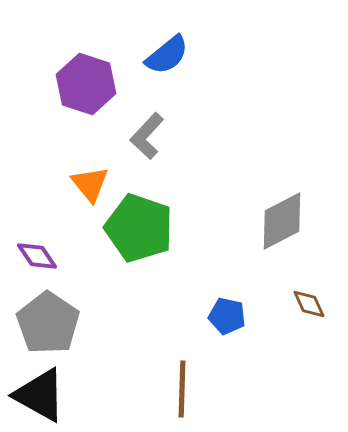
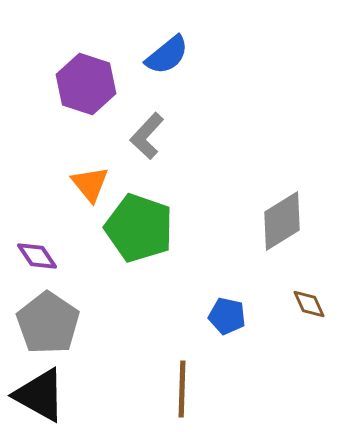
gray diamond: rotated 4 degrees counterclockwise
